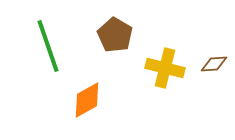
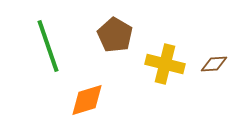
yellow cross: moved 4 px up
orange diamond: rotated 12 degrees clockwise
